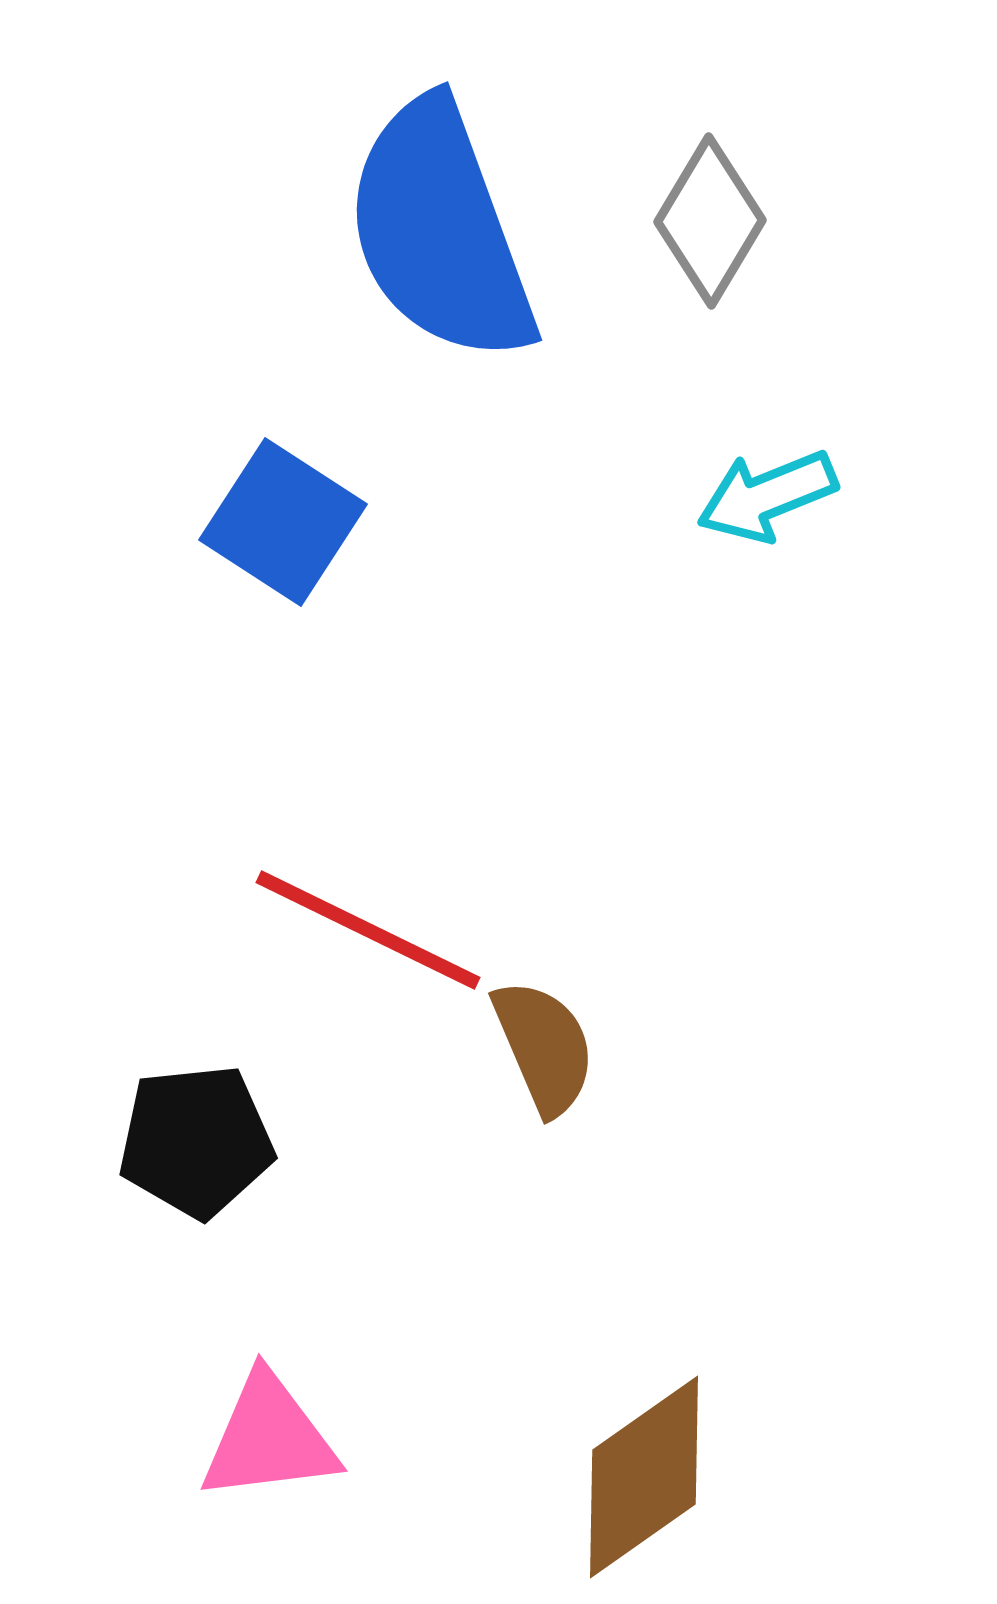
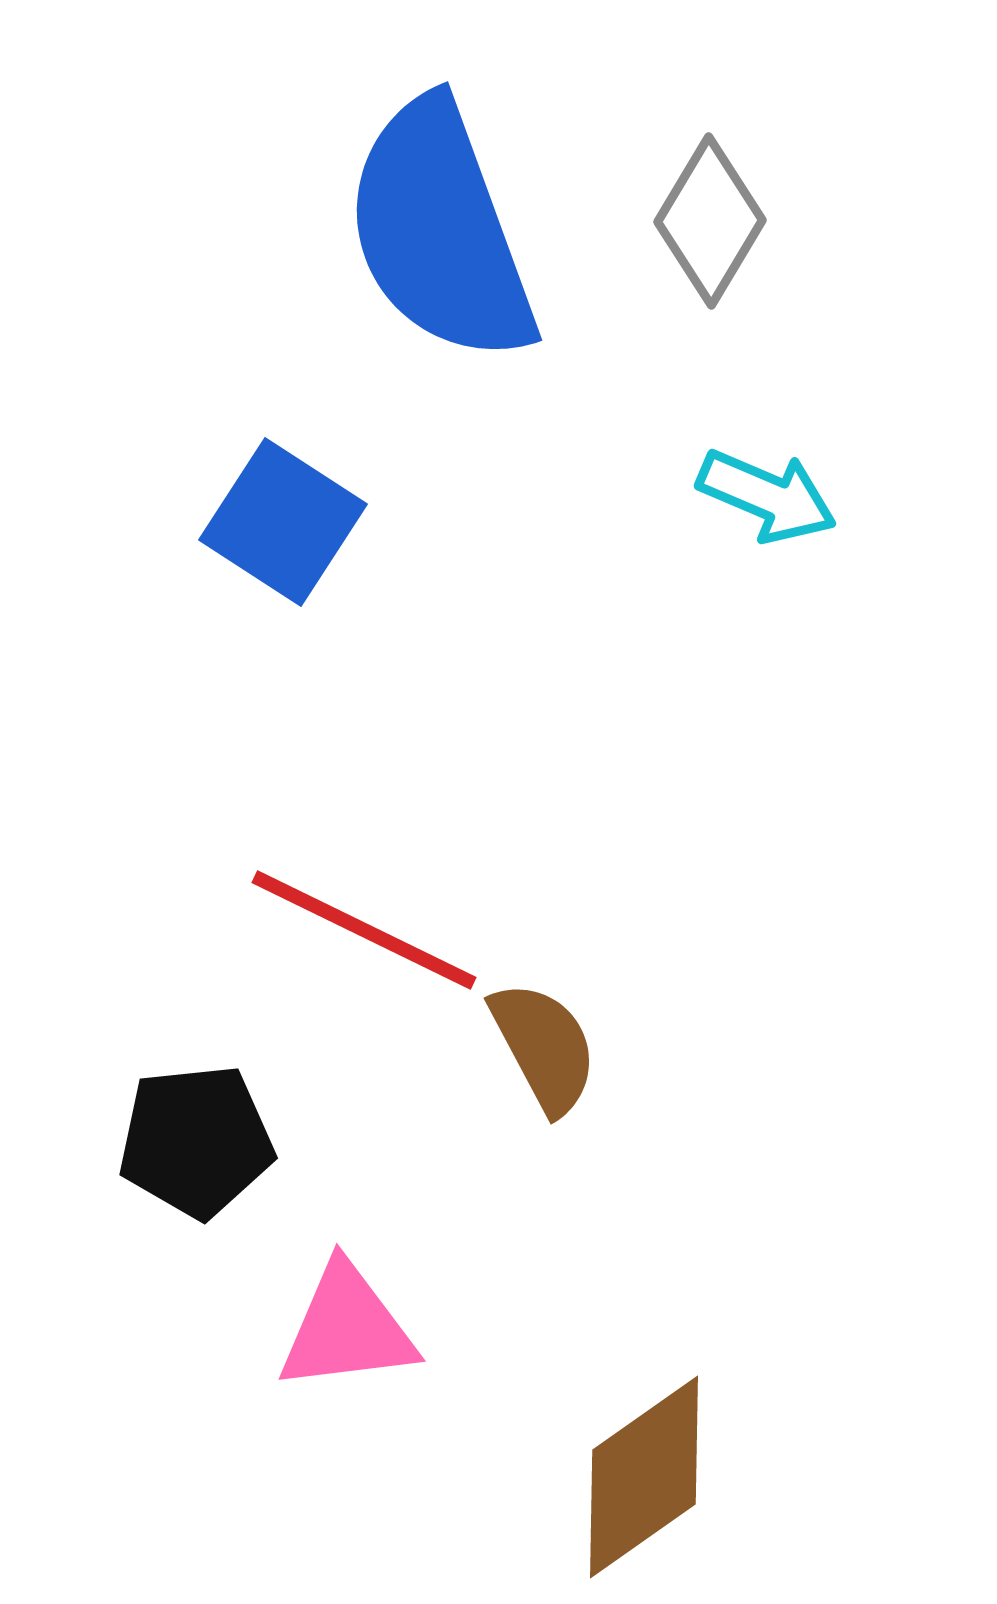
cyan arrow: rotated 135 degrees counterclockwise
red line: moved 4 px left
brown semicircle: rotated 5 degrees counterclockwise
pink triangle: moved 78 px right, 110 px up
